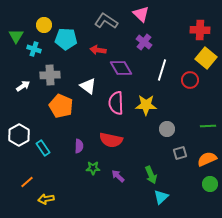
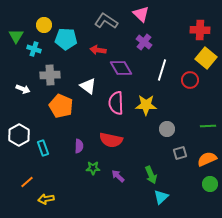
white arrow: moved 3 px down; rotated 56 degrees clockwise
cyan rectangle: rotated 14 degrees clockwise
